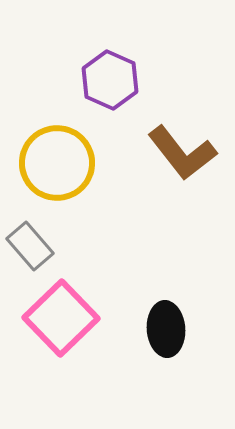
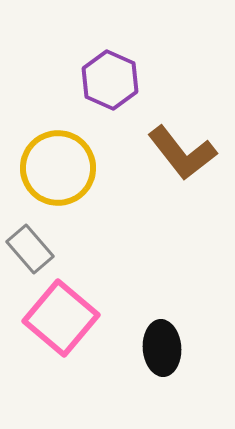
yellow circle: moved 1 px right, 5 px down
gray rectangle: moved 3 px down
pink square: rotated 6 degrees counterclockwise
black ellipse: moved 4 px left, 19 px down
